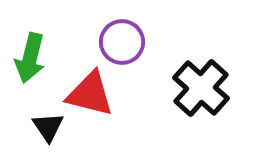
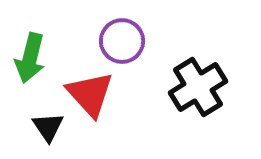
purple circle: moved 1 px up
black cross: moved 3 px left, 1 px up; rotated 16 degrees clockwise
red triangle: rotated 34 degrees clockwise
